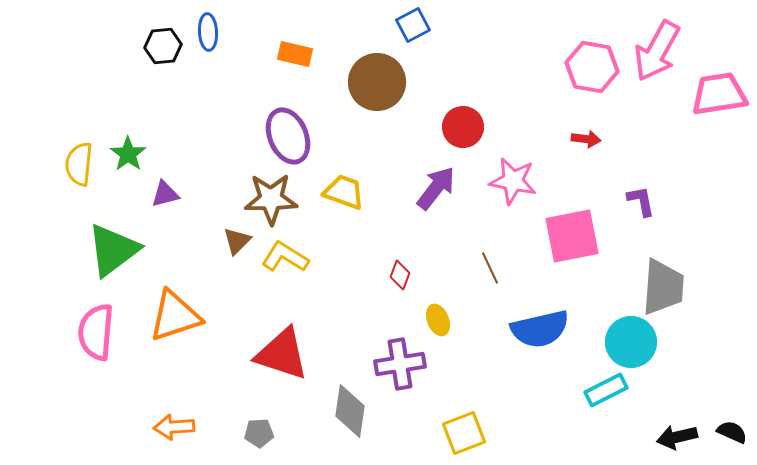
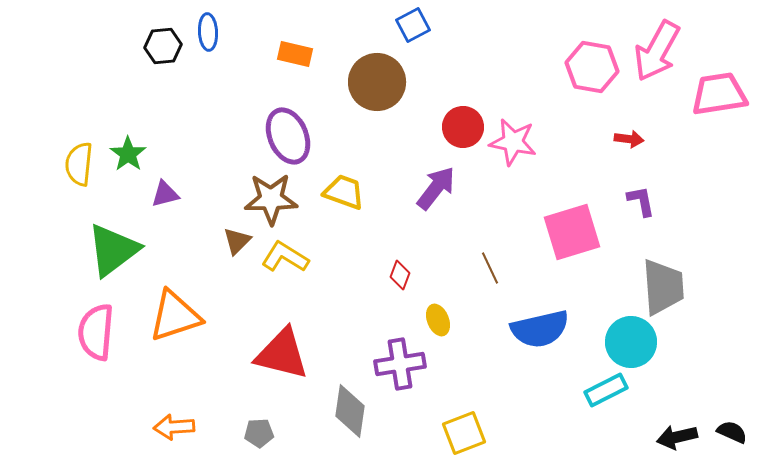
red arrow: moved 43 px right
pink star: moved 39 px up
pink square: moved 4 px up; rotated 6 degrees counterclockwise
gray trapezoid: rotated 8 degrees counterclockwise
red triangle: rotated 4 degrees counterclockwise
